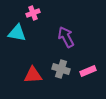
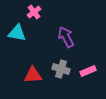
pink cross: moved 1 px right, 1 px up; rotated 16 degrees counterclockwise
